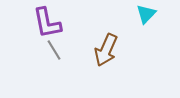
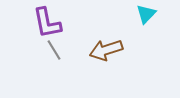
brown arrow: rotated 48 degrees clockwise
